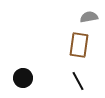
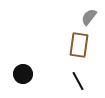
gray semicircle: rotated 42 degrees counterclockwise
black circle: moved 4 px up
